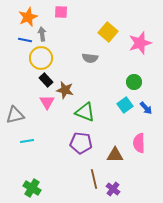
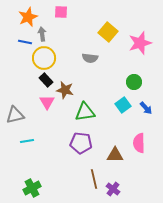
blue line: moved 2 px down
yellow circle: moved 3 px right
cyan square: moved 2 px left
green triangle: rotated 30 degrees counterclockwise
green cross: rotated 30 degrees clockwise
